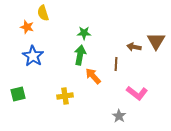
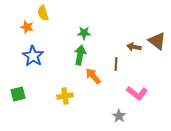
brown triangle: moved 1 px right; rotated 24 degrees counterclockwise
